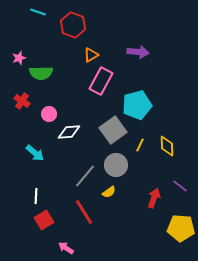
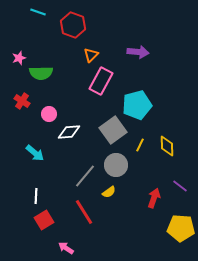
orange triangle: rotated 14 degrees counterclockwise
